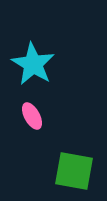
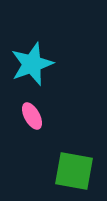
cyan star: moved 1 px left; rotated 21 degrees clockwise
